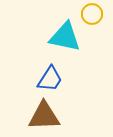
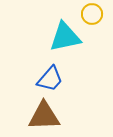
cyan triangle: rotated 24 degrees counterclockwise
blue trapezoid: rotated 8 degrees clockwise
